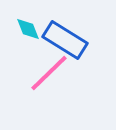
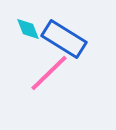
blue rectangle: moved 1 px left, 1 px up
